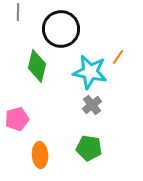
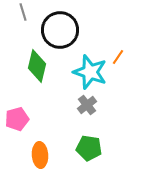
gray line: moved 5 px right; rotated 18 degrees counterclockwise
black circle: moved 1 px left, 1 px down
cyan star: rotated 8 degrees clockwise
gray cross: moved 5 px left
